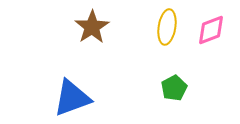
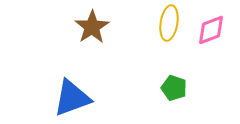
yellow ellipse: moved 2 px right, 4 px up
green pentagon: rotated 25 degrees counterclockwise
